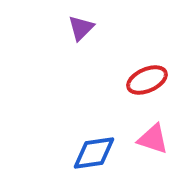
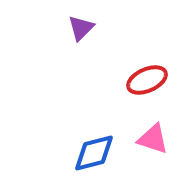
blue diamond: rotated 6 degrees counterclockwise
